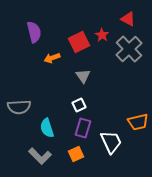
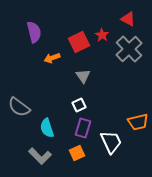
gray semicircle: rotated 40 degrees clockwise
orange square: moved 1 px right, 1 px up
